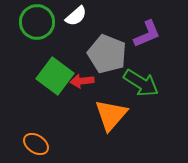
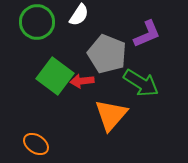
white semicircle: moved 3 px right, 1 px up; rotated 15 degrees counterclockwise
